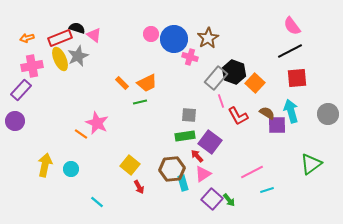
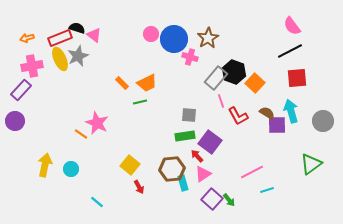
gray circle at (328, 114): moved 5 px left, 7 px down
